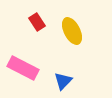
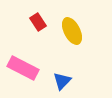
red rectangle: moved 1 px right
blue triangle: moved 1 px left
